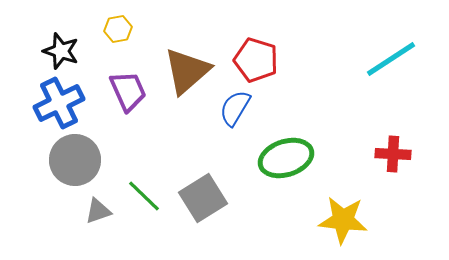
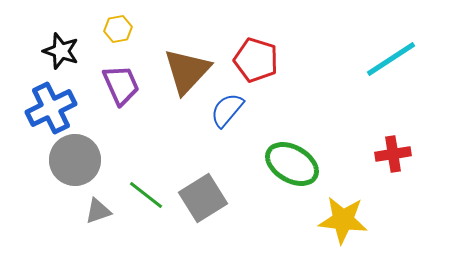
brown triangle: rotated 6 degrees counterclockwise
purple trapezoid: moved 7 px left, 6 px up
blue cross: moved 8 px left, 5 px down
blue semicircle: moved 8 px left, 2 px down; rotated 9 degrees clockwise
red cross: rotated 12 degrees counterclockwise
green ellipse: moved 6 px right, 6 px down; rotated 48 degrees clockwise
green line: moved 2 px right, 1 px up; rotated 6 degrees counterclockwise
